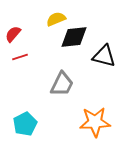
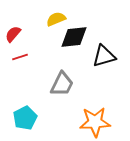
black triangle: rotated 30 degrees counterclockwise
cyan pentagon: moved 6 px up
